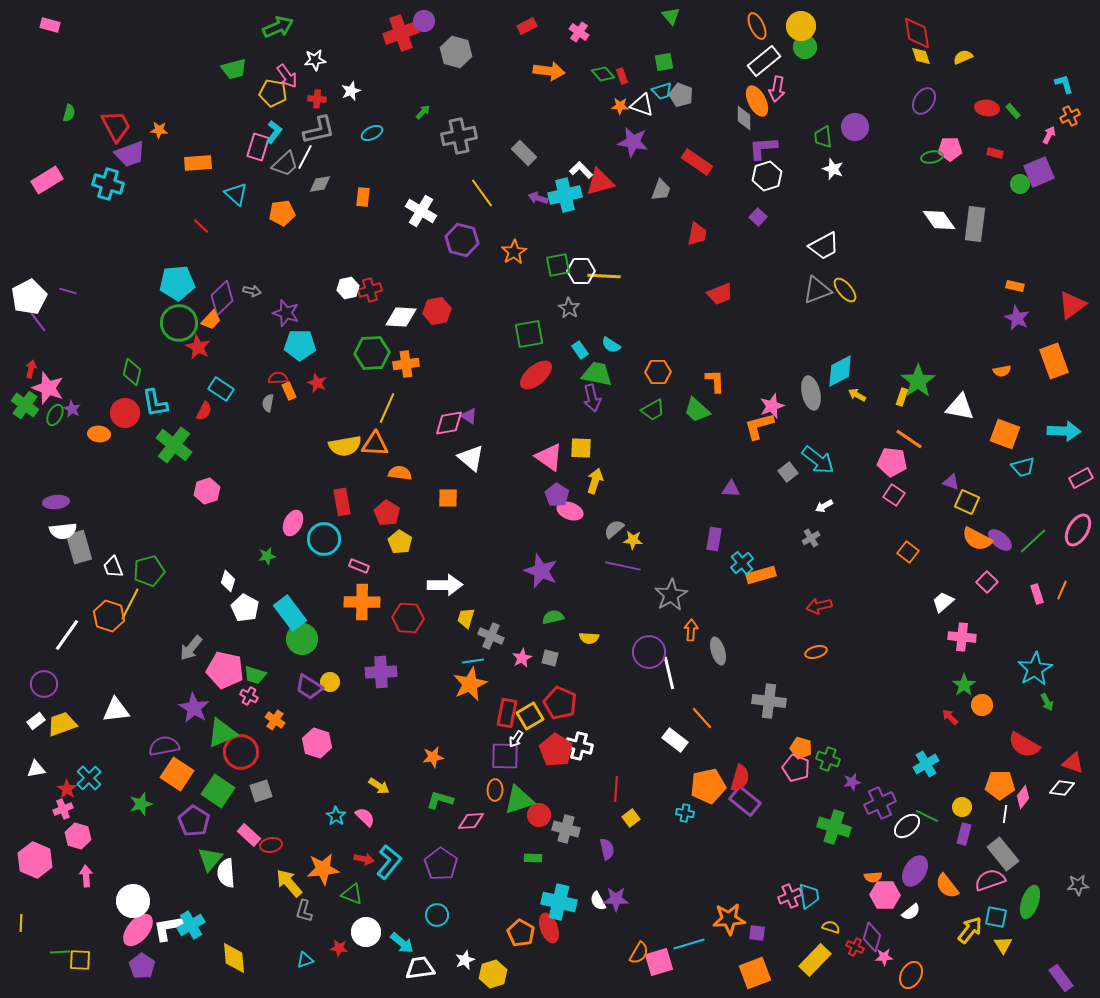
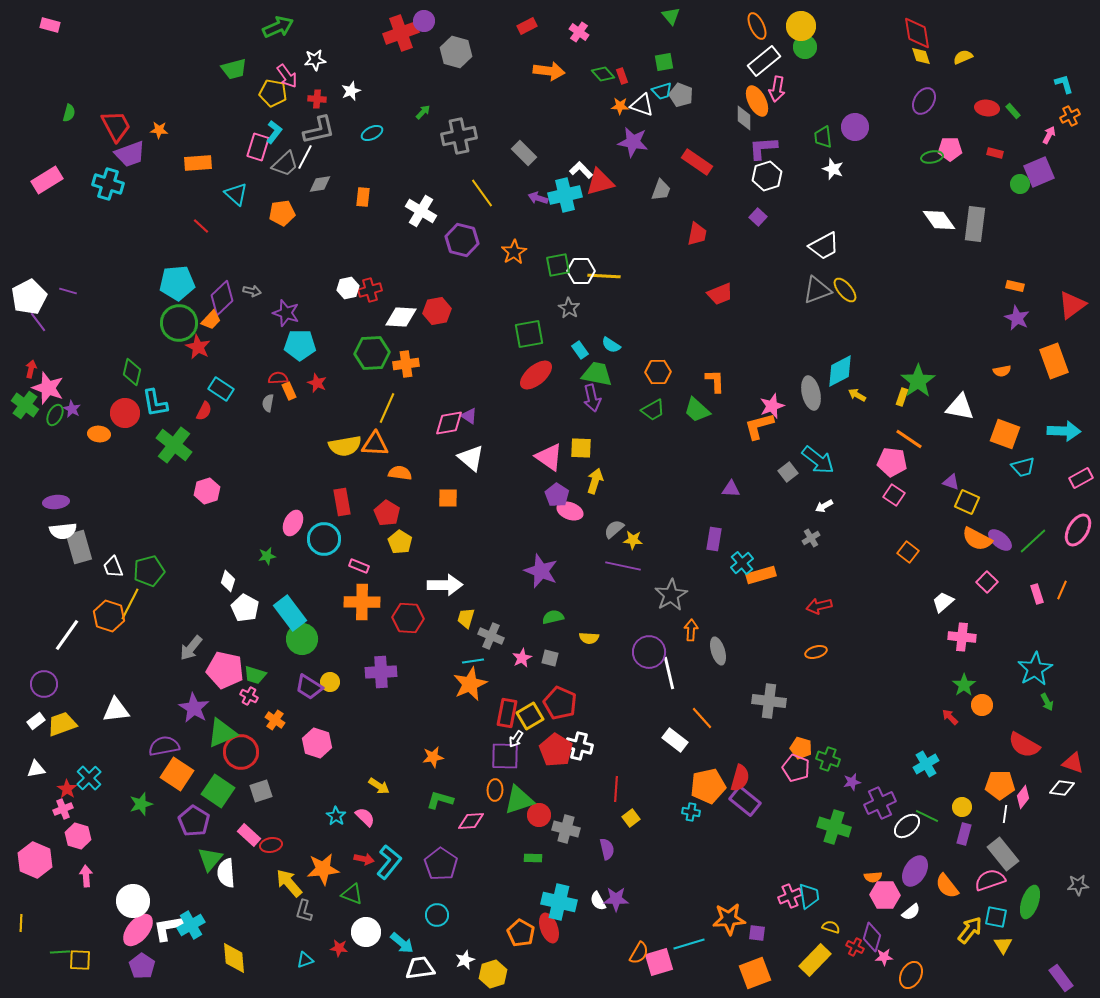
cyan cross at (685, 813): moved 6 px right, 1 px up
